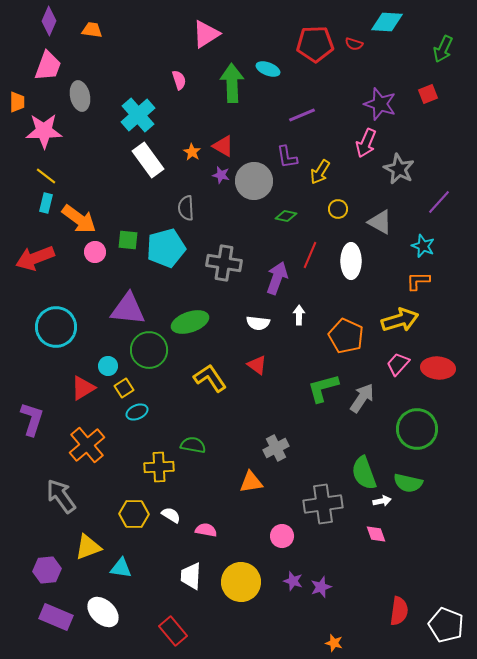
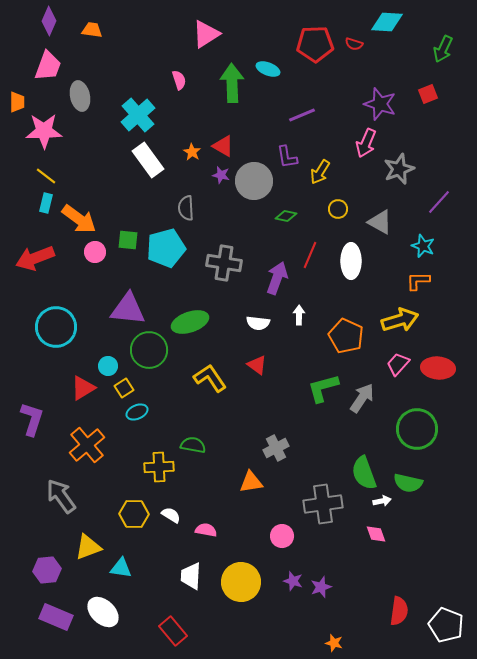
gray star at (399, 169): rotated 24 degrees clockwise
